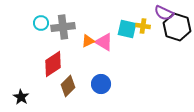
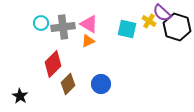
purple semicircle: moved 2 px left; rotated 18 degrees clockwise
yellow cross: moved 6 px right, 5 px up; rotated 24 degrees clockwise
pink triangle: moved 15 px left, 18 px up
red diamond: rotated 12 degrees counterclockwise
brown diamond: moved 2 px up
black star: moved 1 px left, 1 px up
